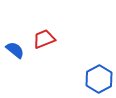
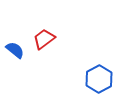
red trapezoid: rotated 15 degrees counterclockwise
